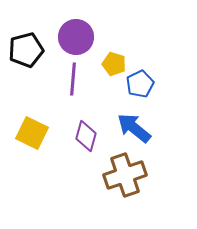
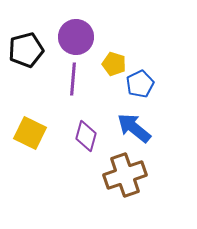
yellow square: moved 2 px left
